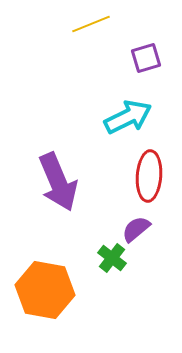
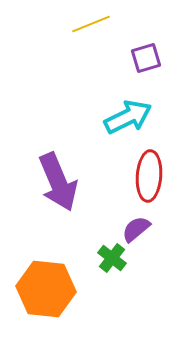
orange hexagon: moved 1 px right, 1 px up; rotated 4 degrees counterclockwise
